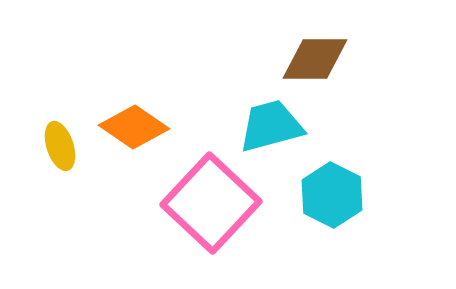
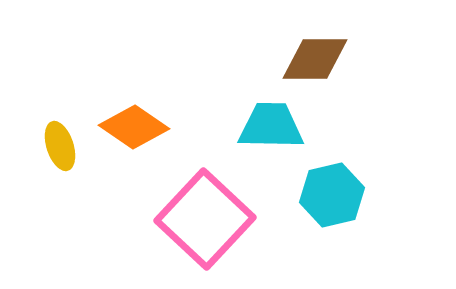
cyan trapezoid: rotated 16 degrees clockwise
cyan hexagon: rotated 20 degrees clockwise
pink square: moved 6 px left, 16 px down
